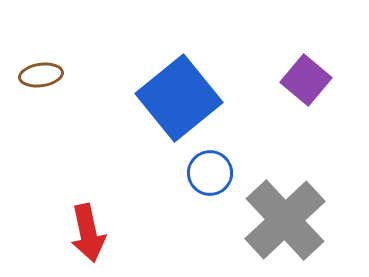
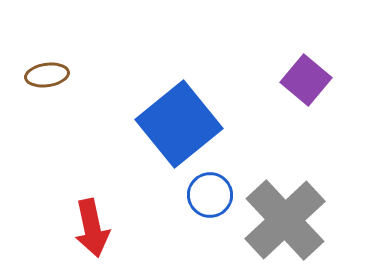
brown ellipse: moved 6 px right
blue square: moved 26 px down
blue circle: moved 22 px down
red arrow: moved 4 px right, 5 px up
